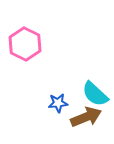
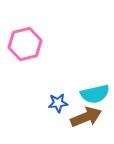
pink hexagon: rotated 20 degrees clockwise
cyan semicircle: rotated 56 degrees counterclockwise
